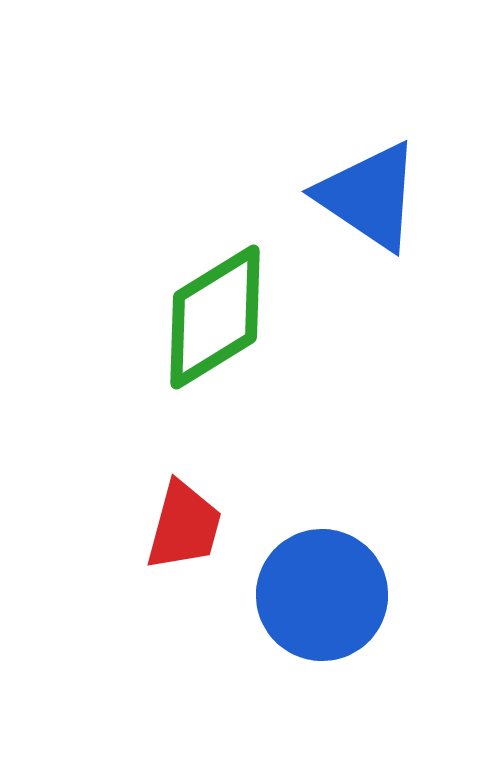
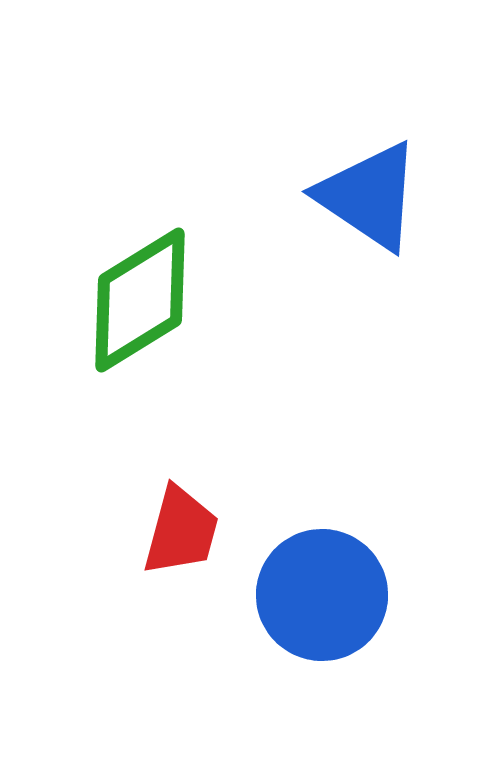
green diamond: moved 75 px left, 17 px up
red trapezoid: moved 3 px left, 5 px down
